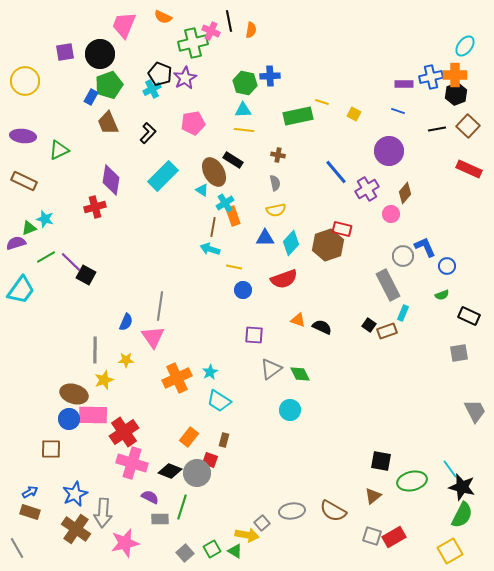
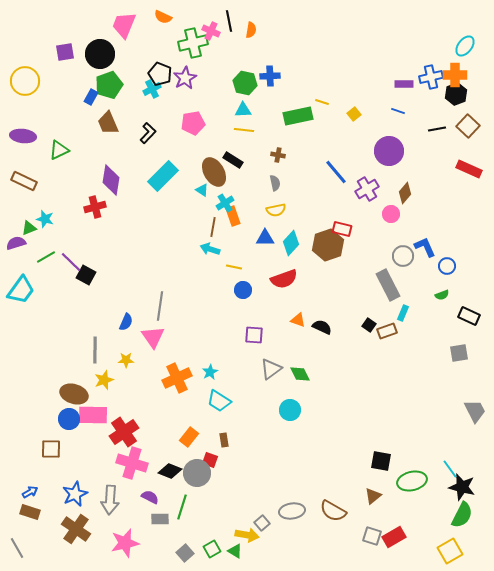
yellow square at (354, 114): rotated 24 degrees clockwise
brown rectangle at (224, 440): rotated 24 degrees counterclockwise
gray arrow at (103, 513): moved 7 px right, 13 px up
